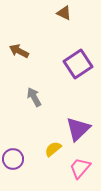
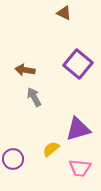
brown arrow: moved 6 px right, 19 px down; rotated 18 degrees counterclockwise
purple square: rotated 16 degrees counterclockwise
purple triangle: rotated 28 degrees clockwise
yellow semicircle: moved 2 px left
pink trapezoid: rotated 125 degrees counterclockwise
